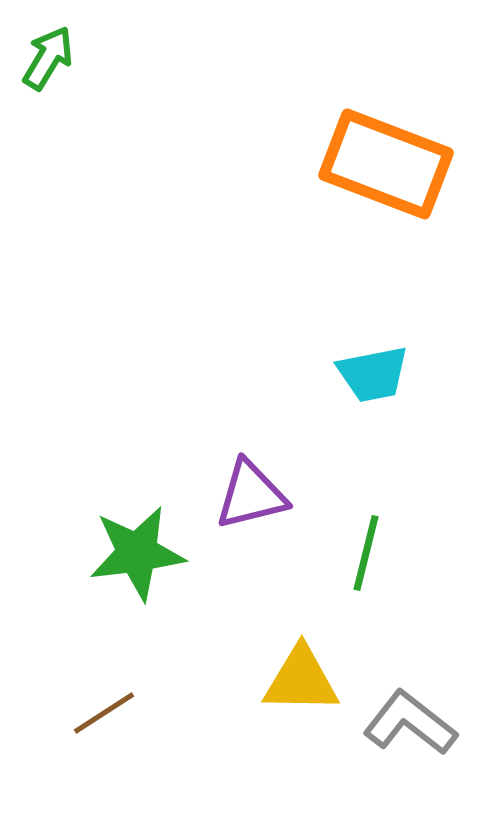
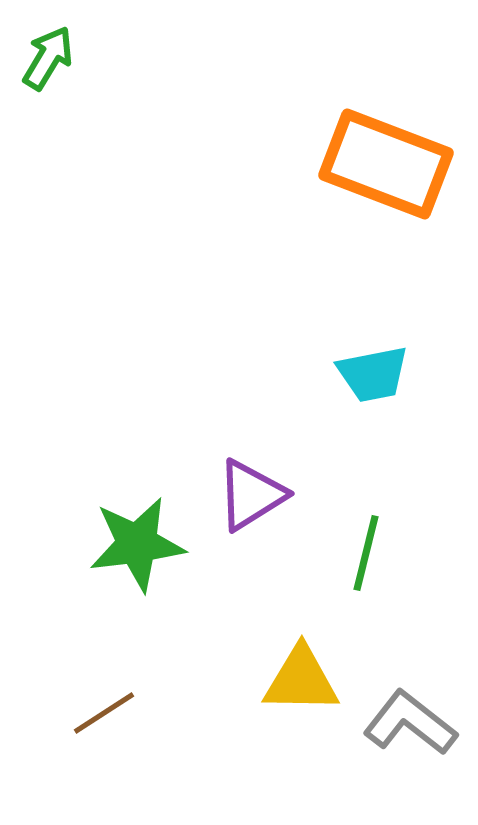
purple triangle: rotated 18 degrees counterclockwise
green star: moved 9 px up
